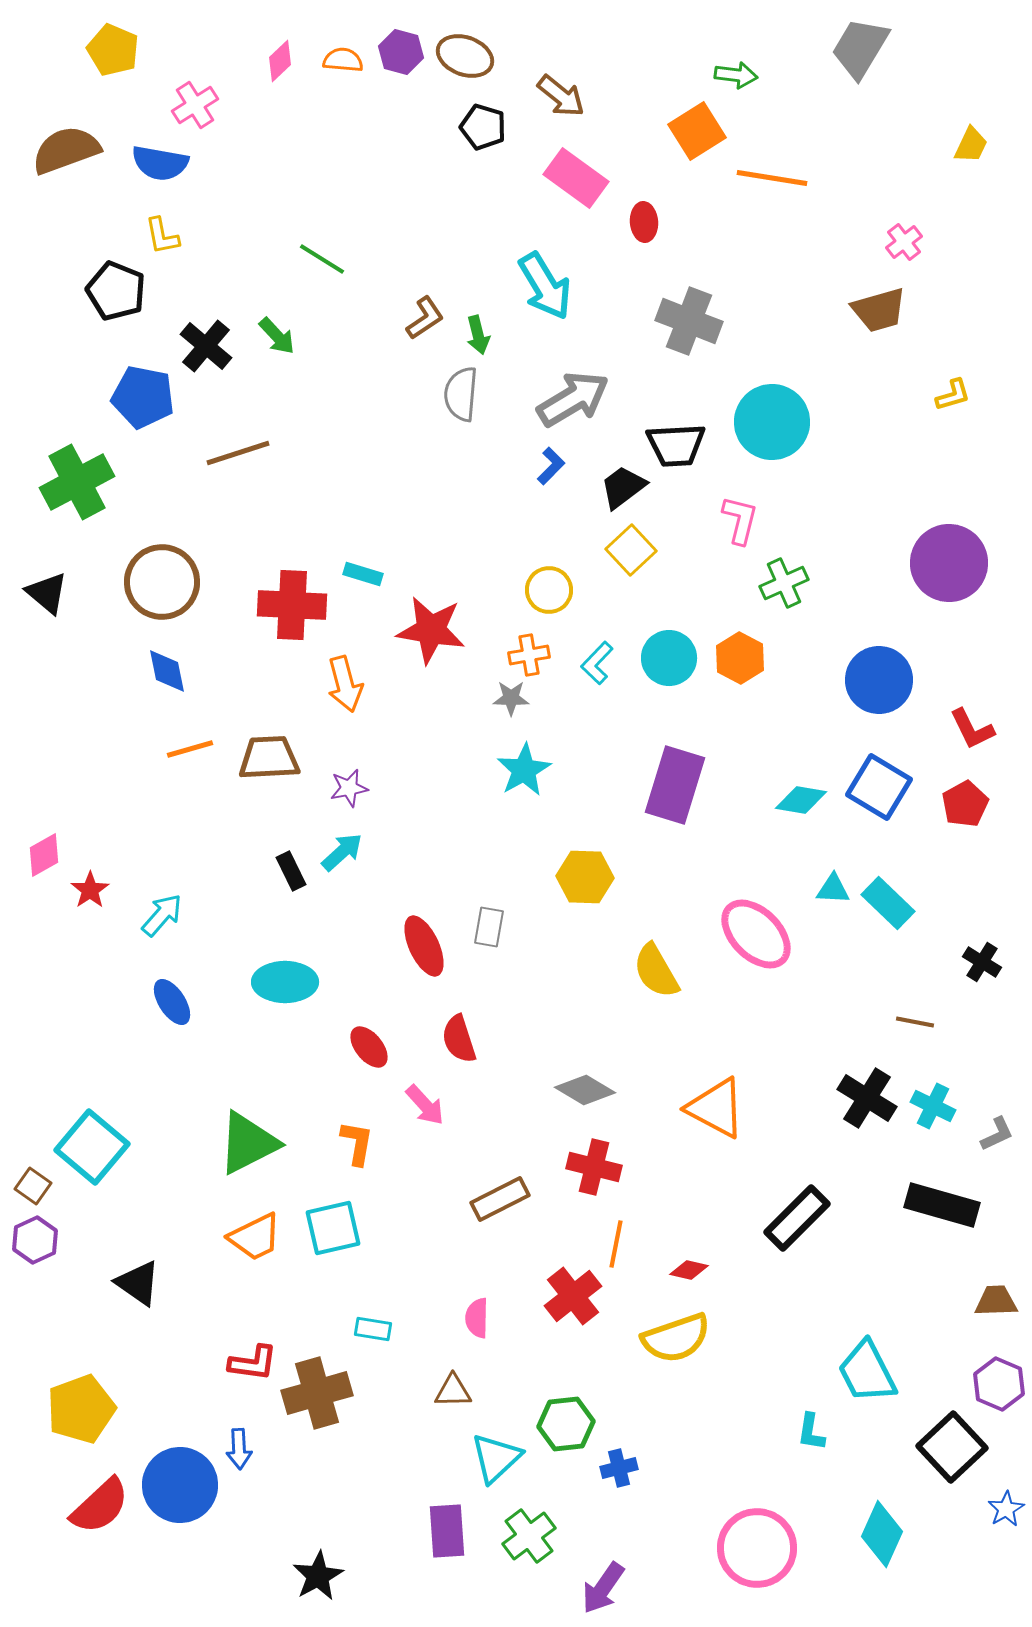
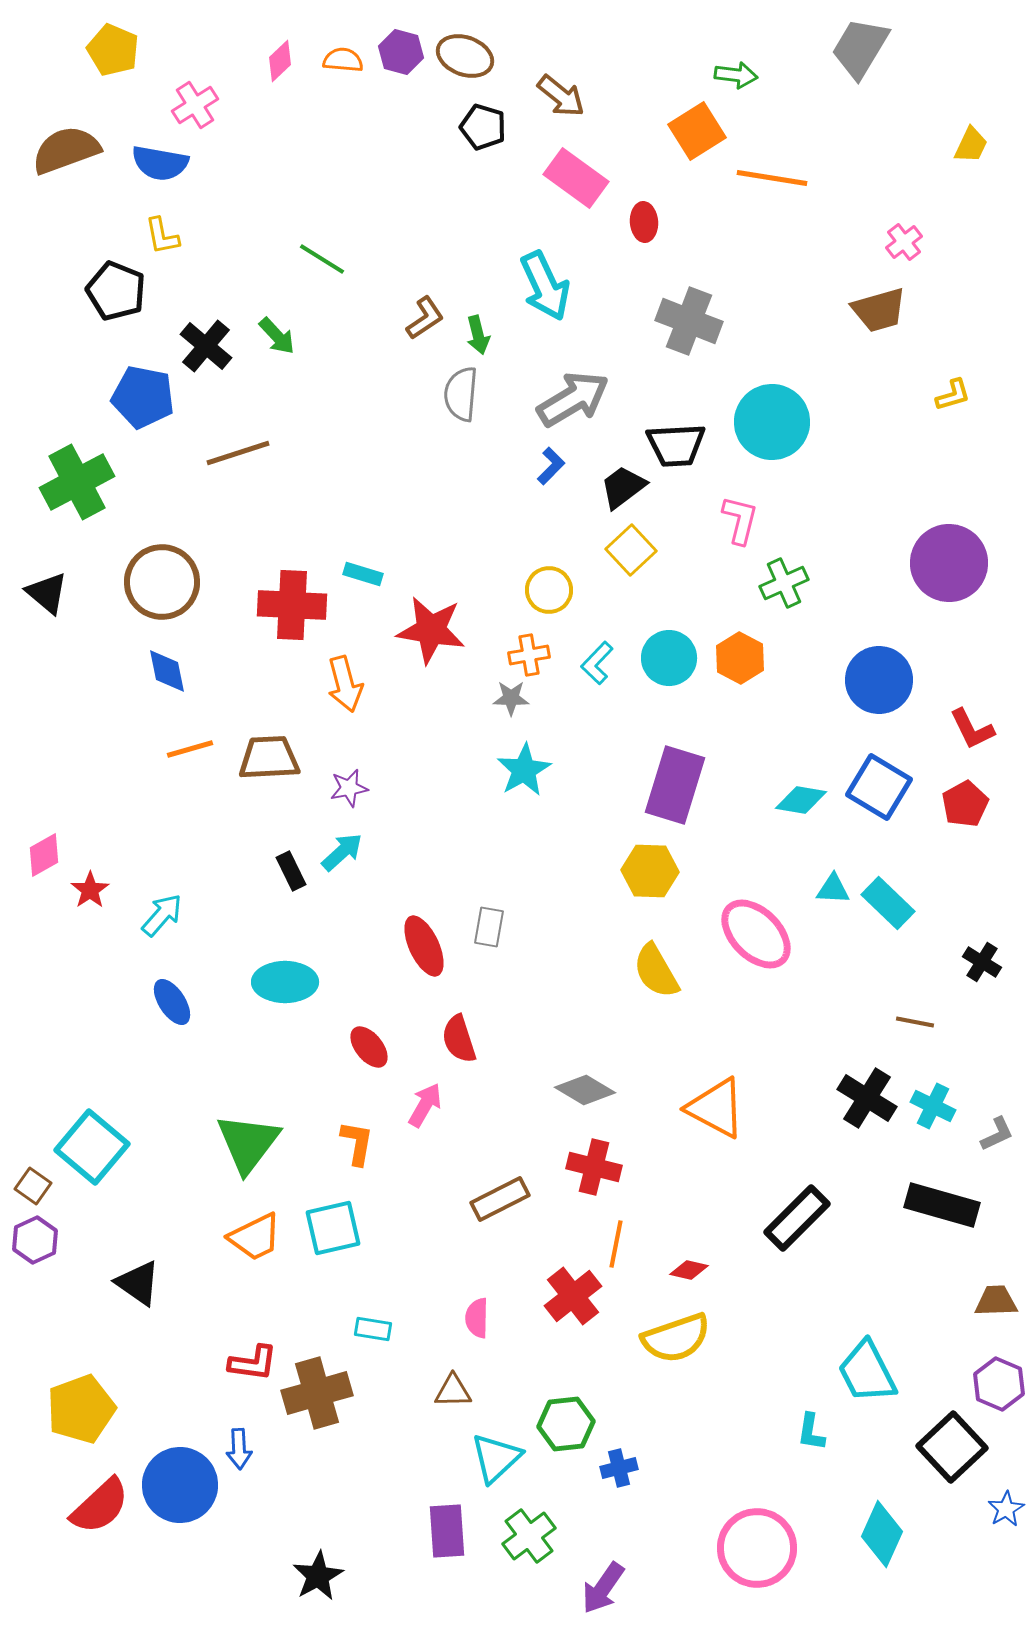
cyan arrow at (545, 286): rotated 6 degrees clockwise
yellow hexagon at (585, 877): moved 65 px right, 6 px up
pink arrow at (425, 1105): rotated 108 degrees counterclockwise
green triangle at (248, 1143): rotated 26 degrees counterclockwise
